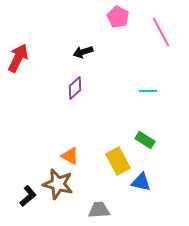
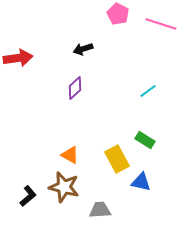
pink pentagon: moved 3 px up
pink line: moved 8 px up; rotated 44 degrees counterclockwise
black arrow: moved 3 px up
red arrow: rotated 56 degrees clockwise
cyan line: rotated 36 degrees counterclockwise
orange triangle: moved 1 px up
yellow rectangle: moved 1 px left, 2 px up
brown star: moved 6 px right, 3 px down
gray trapezoid: moved 1 px right
